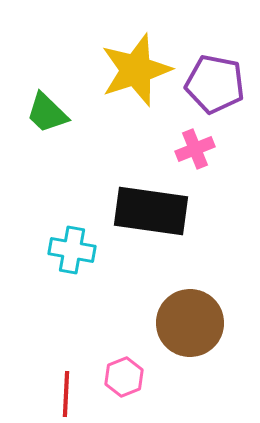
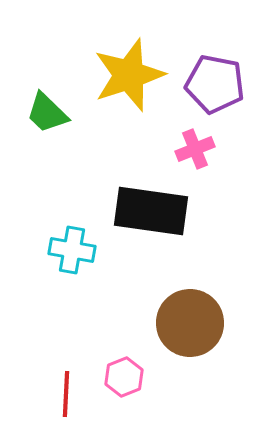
yellow star: moved 7 px left, 5 px down
